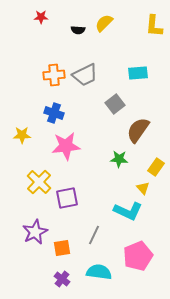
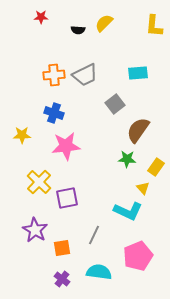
green star: moved 8 px right
purple star: moved 2 px up; rotated 15 degrees counterclockwise
